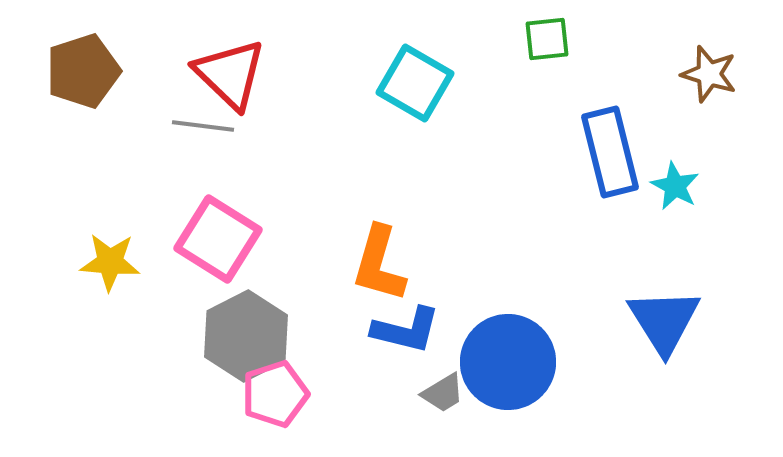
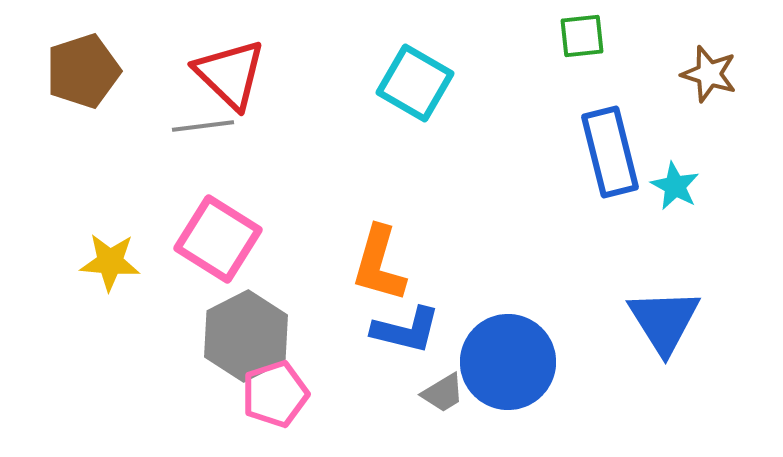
green square: moved 35 px right, 3 px up
gray line: rotated 14 degrees counterclockwise
